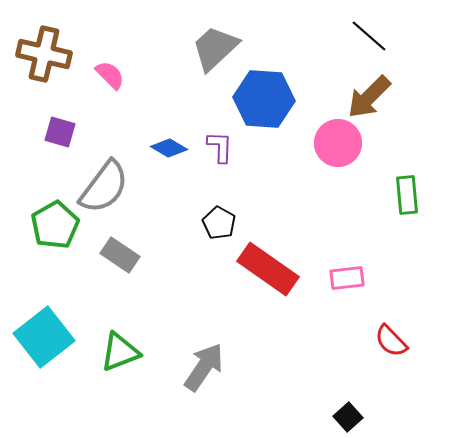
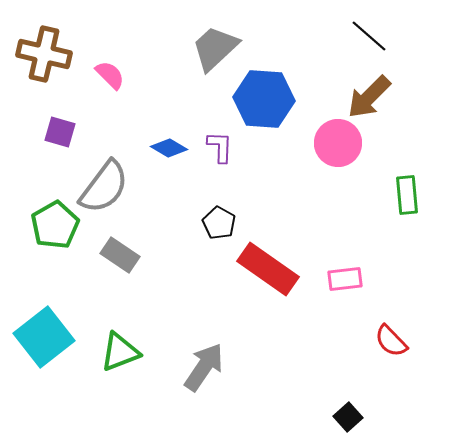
pink rectangle: moved 2 px left, 1 px down
